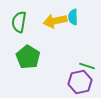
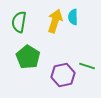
yellow arrow: rotated 120 degrees clockwise
purple hexagon: moved 17 px left, 7 px up
